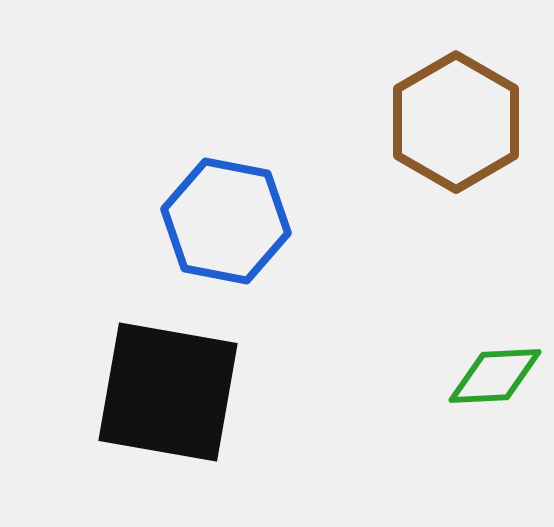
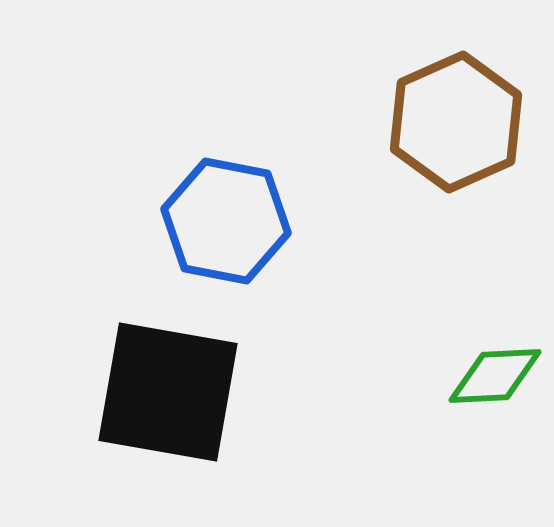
brown hexagon: rotated 6 degrees clockwise
